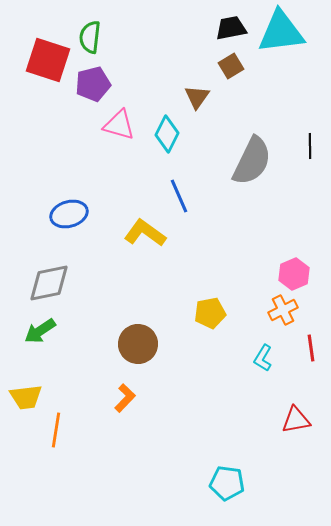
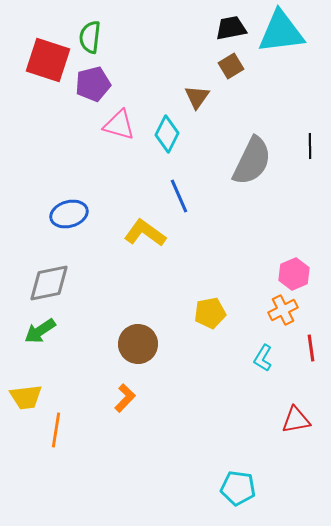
cyan pentagon: moved 11 px right, 5 px down
